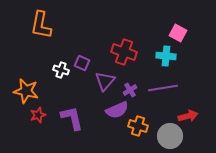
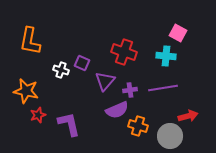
orange L-shape: moved 11 px left, 16 px down
purple cross: rotated 24 degrees clockwise
purple L-shape: moved 3 px left, 6 px down
